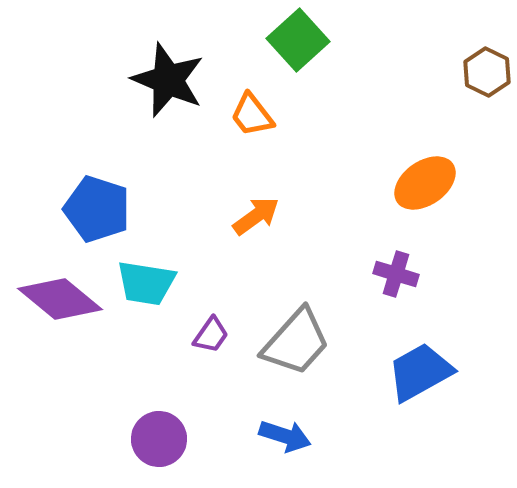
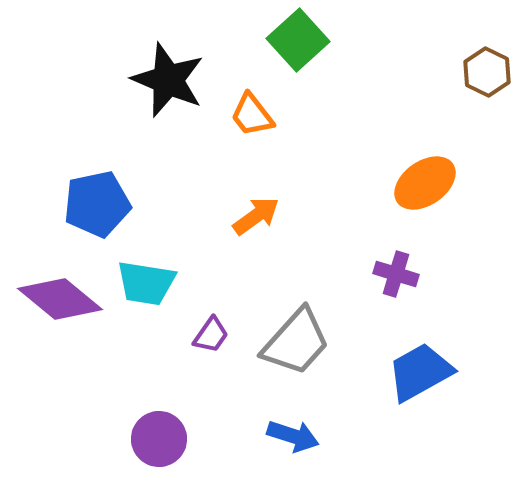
blue pentagon: moved 5 px up; rotated 30 degrees counterclockwise
blue arrow: moved 8 px right
